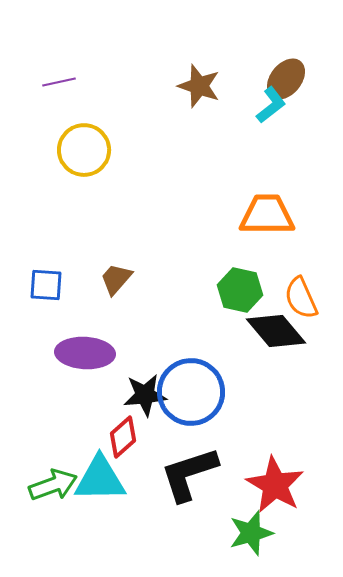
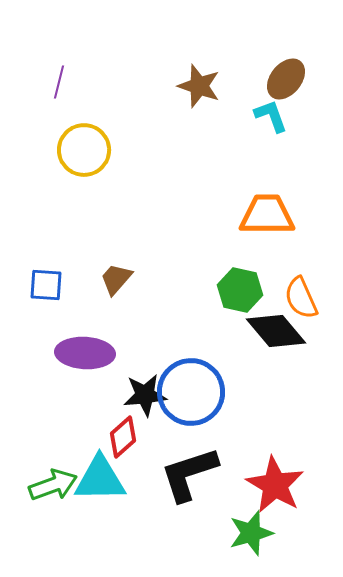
purple line: rotated 64 degrees counterclockwise
cyan L-shape: moved 11 px down; rotated 72 degrees counterclockwise
